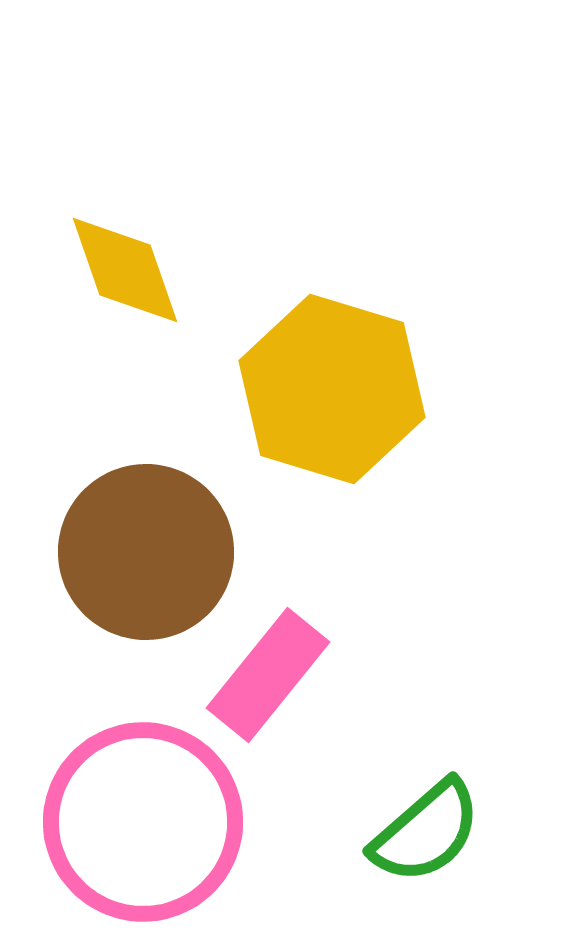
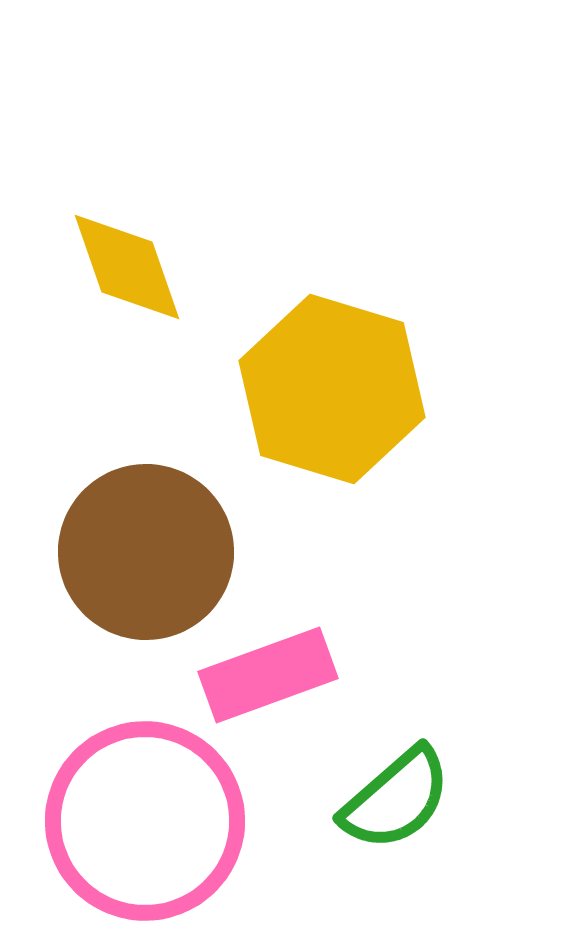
yellow diamond: moved 2 px right, 3 px up
pink rectangle: rotated 31 degrees clockwise
pink circle: moved 2 px right, 1 px up
green semicircle: moved 30 px left, 33 px up
